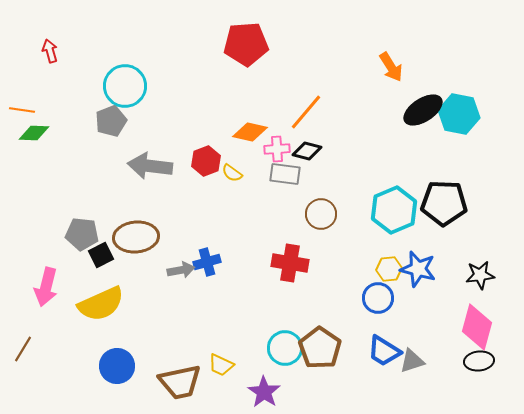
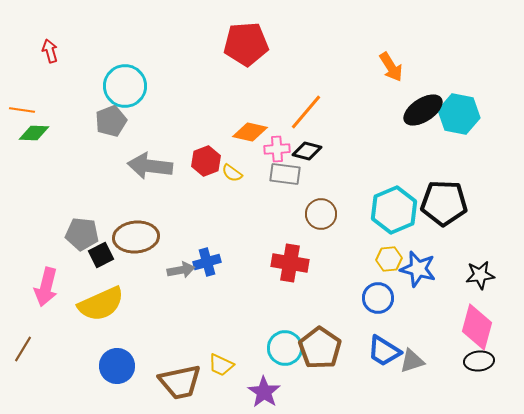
yellow hexagon at (389, 269): moved 10 px up
